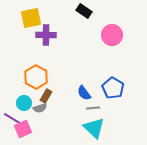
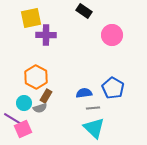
blue semicircle: rotated 119 degrees clockwise
